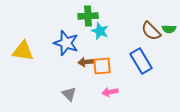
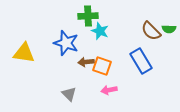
yellow triangle: moved 1 px right, 2 px down
orange square: rotated 24 degrees clockwise
pink arrow: moved 1 px left, 2 px up
